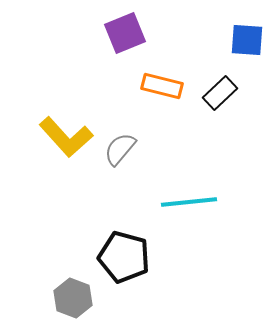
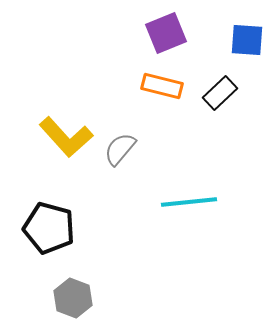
purple square: moved 41 px right
black pentagon: moved 75 px left, 29 px up
